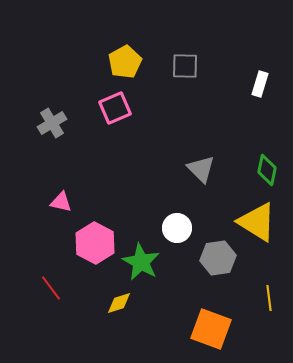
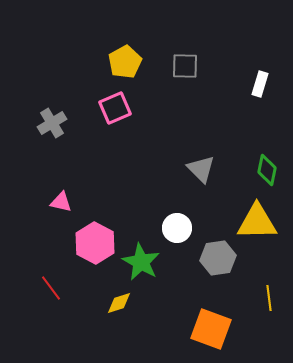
yellow triangle: rotated 33 degrees counterclockwise
